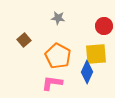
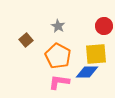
gray star: moved 8 px down; rotated 24 degrees clockwise
brown square: moved 2 px right
blue diamond: rotated 65 degrees clockwise
pink L-shape: moved 7 px right, 1 px up
